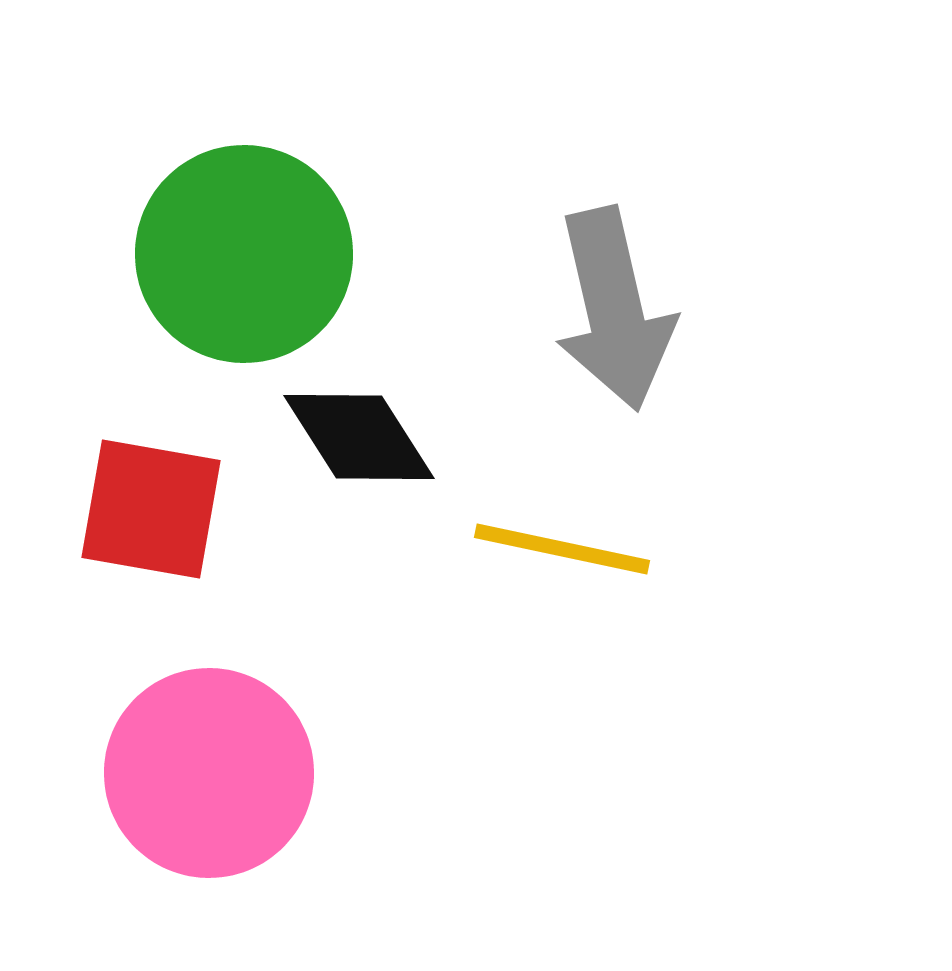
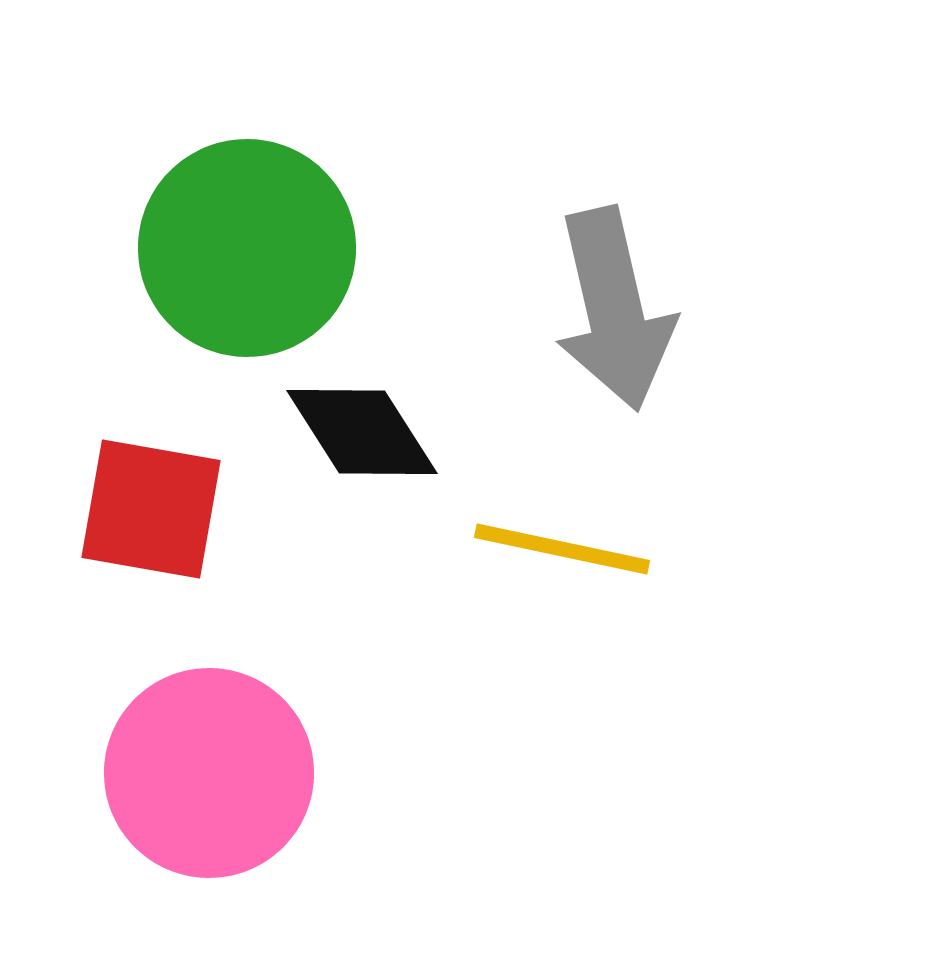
green circle: moved 3 px right, 6 px up
black diamond: moved 3 px right, 5 px up
